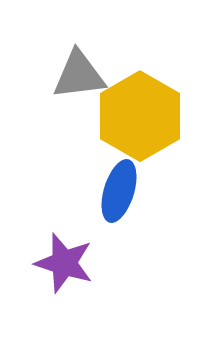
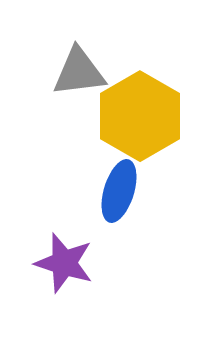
gray triangle: moved 3 px up
